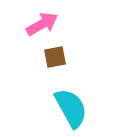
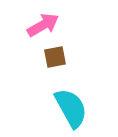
pink arrow: moved 1 px right, 1 px down
